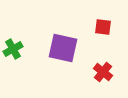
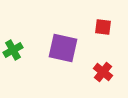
green cross: moved 1 px down
